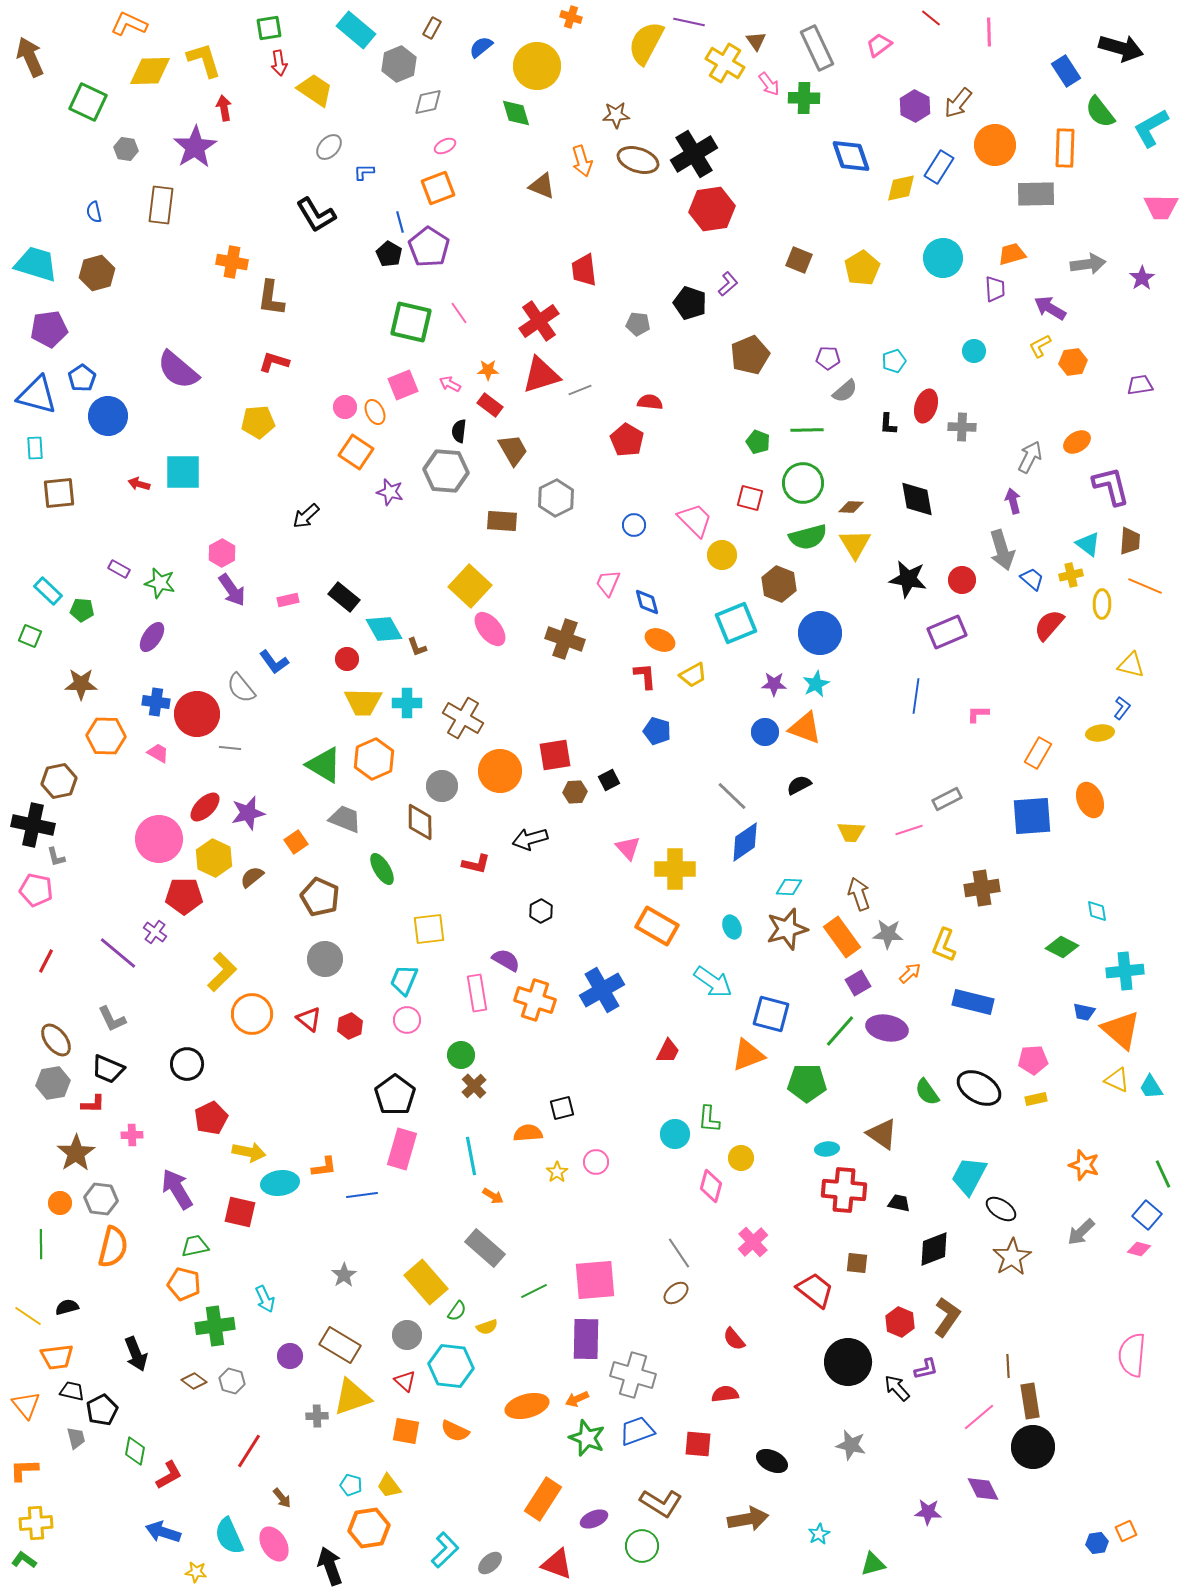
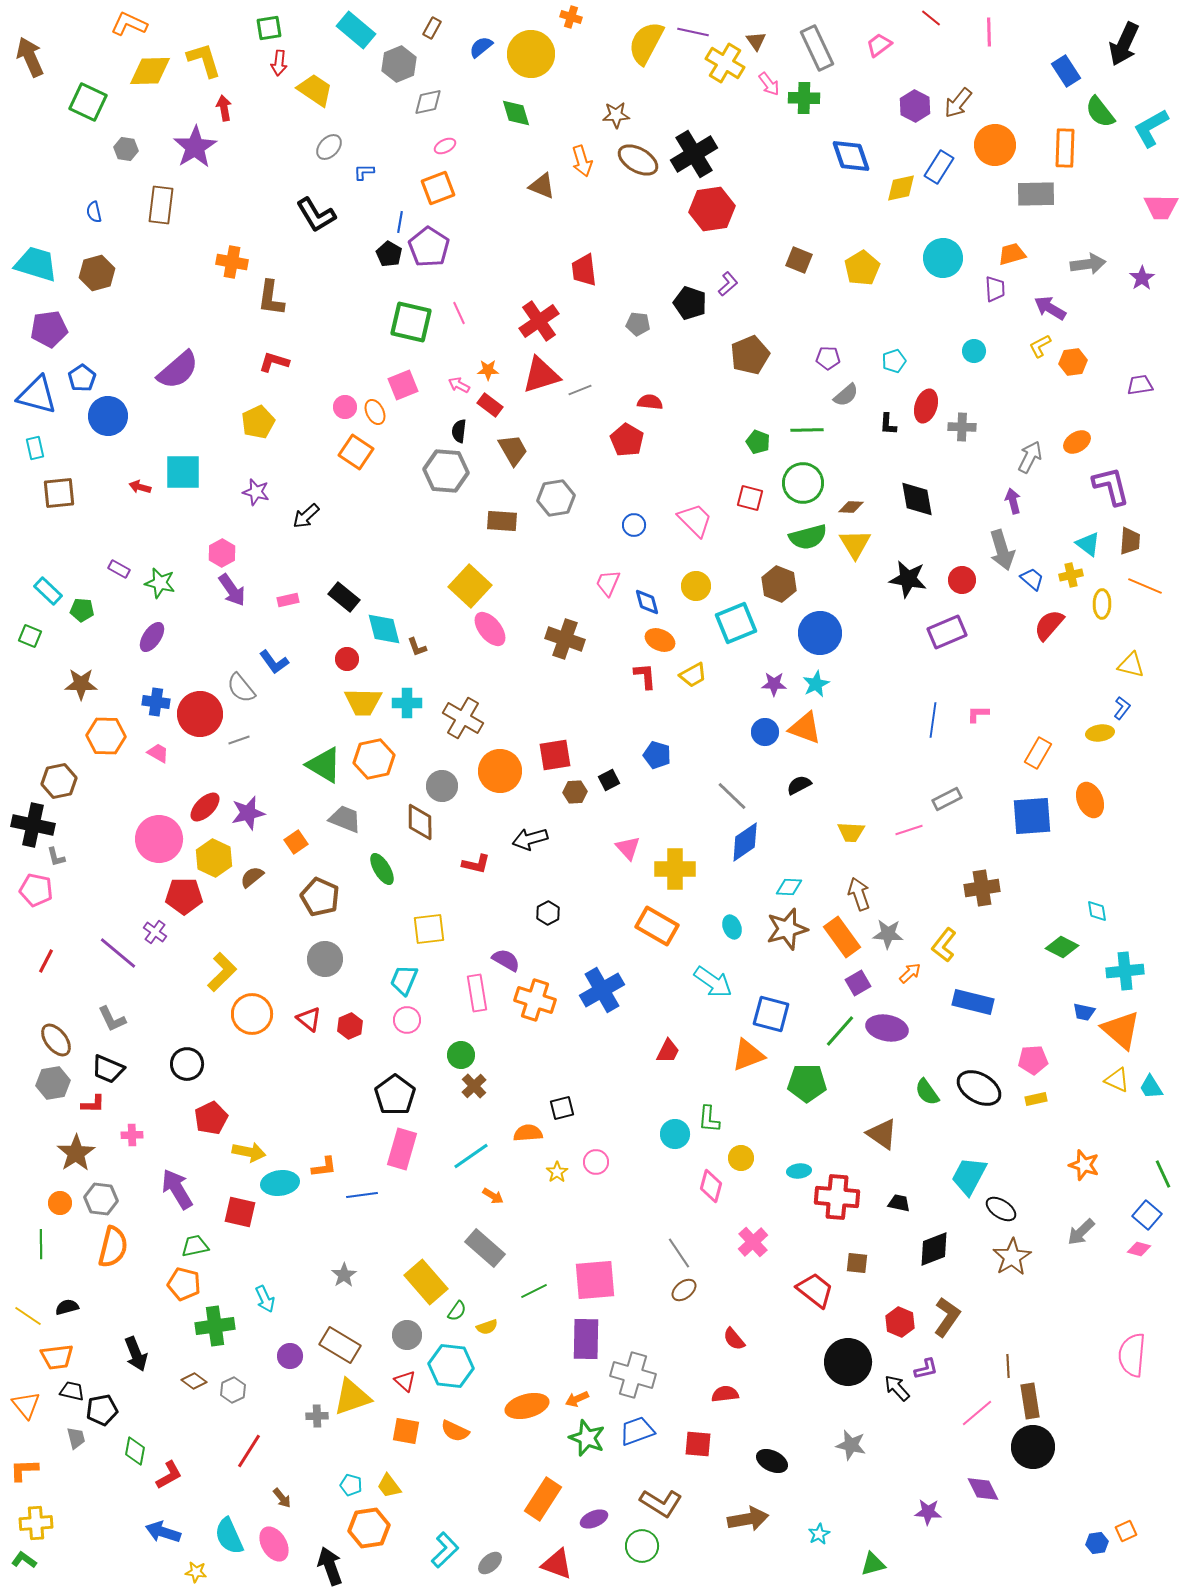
purple line at (689, 22): moved 4 px right, 10 px down
black arrow at (1121, 48): moved 3 px right, 4 px up; rotated 99 degrees clockwise
red arrow at (279, 63): rotated 15 degrees clockwise
yellow circle at (537, 66): moved 6 px left, 12 px up
brown ellipse at (638, 160): rotated 12 degrees clockwise
blue line at (400, 222): rotated 25 degrees clockwise
pink line at (459, 313): rotated 10 degrees clockwise
purple semicircle at (178, 370): rotated 81 degrees counterclockwise
pink arrow at (450, 384): moved 9 px right, 1 px down
gray semicircle at (845, 391): moved 1 px right, 4 px down
yellow pentagon at (258, 422): rotated 20 degrees counterclockwise
cyan rectangle at (35, 448): rotated 10 degrees counterclockwise
red arrow at (139, 484): moved 1 px right, 3 px down
purple star at (390, 492): moved 134 px left
gray hexagon at (556, 498): rotated 18 degrees clockwise
yellow circle at (722, 555): moved 26 px left, 31 px down
cyan diamond at (384, 629): rotated 15 degrees clockwise
blue line at (916, 696): moved 17 px right, 24 px down
red circle at (197, 714): moved 3 px right
blue pentagon at (657, 731): moved 24 px down
gray line at (230, 748): moved 9 px right, 8 px up; rotated 25 degrees counterclockwise
orange hexagon at (374, 759): rotated 12 degrees clockwise
black hexagon at (541, 911): moved 7 px right, 2 px down
yellow L-shape at (944, 945): rotated 16 degrees clockwise
cyan ellipse at (827, 1149): moved 28 px left, 22 px down
cyan line at (471, 1156): rotated 66 degrees clockwise
red cross at (844, 1190): moved 7 px left, 7 px down
brown ellipse at (676, 1293): moved 8 px right, 3 px up
gray hexagon at (232, 1381): moved 1 px right, 9 px down; rotated 20 degrees clockwise
black pentagon at (102, 1410): rotated 16 degrees clockwise
pink line at (979, 1417): moved 2 px left, 4 px up
